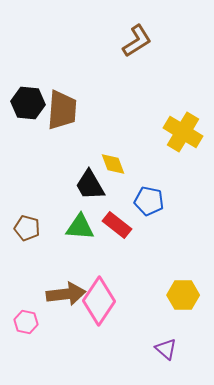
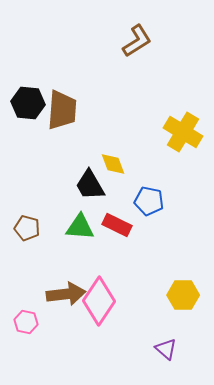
red rectangle: rotated 12 degrees counterclockwise
